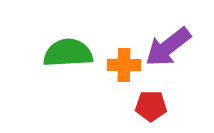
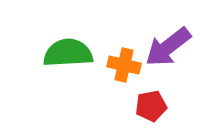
orange cross: rotated 12 degrees clockwise
red pentagon: rotated 12 degrees counterclockwise
